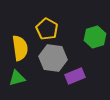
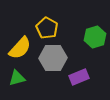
yellow pentagon: moved 1 px up
yellow semicircle: rotated 50 degrees clockwise
gray hexagon: rotated 8 degrees counterclockwise
purple rectangle: moved 4 px right, 1 px down
